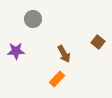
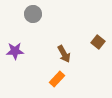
gray circle: moved 5 px up
purple star: moved 1 px left
